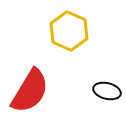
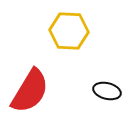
yellow hexagon: rotated 21 degrees counterclockwise
